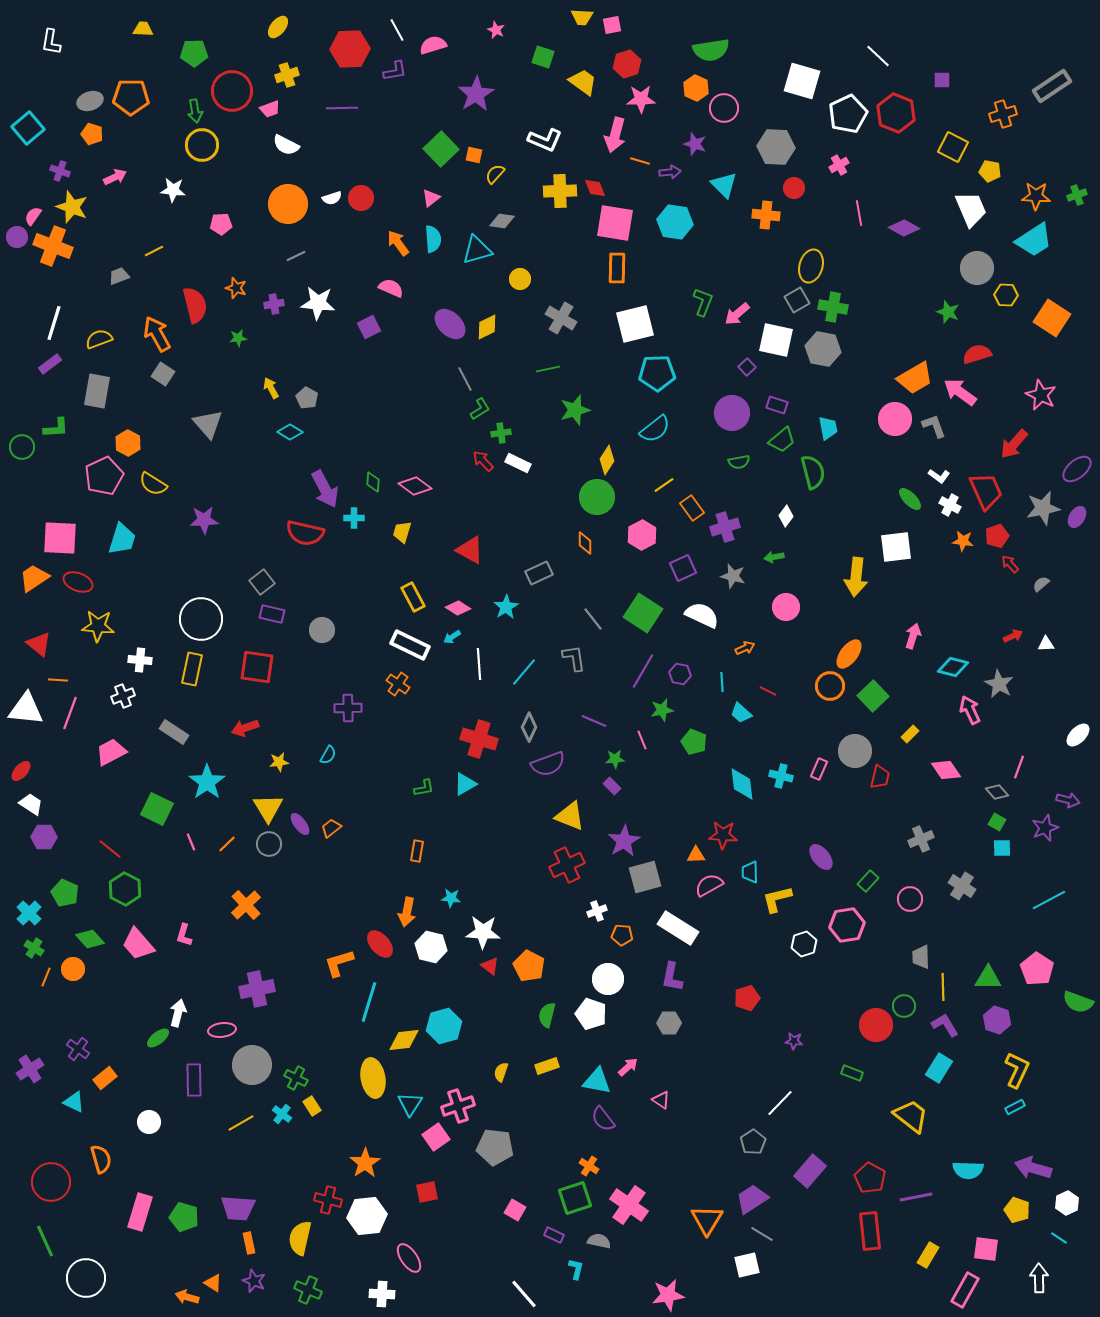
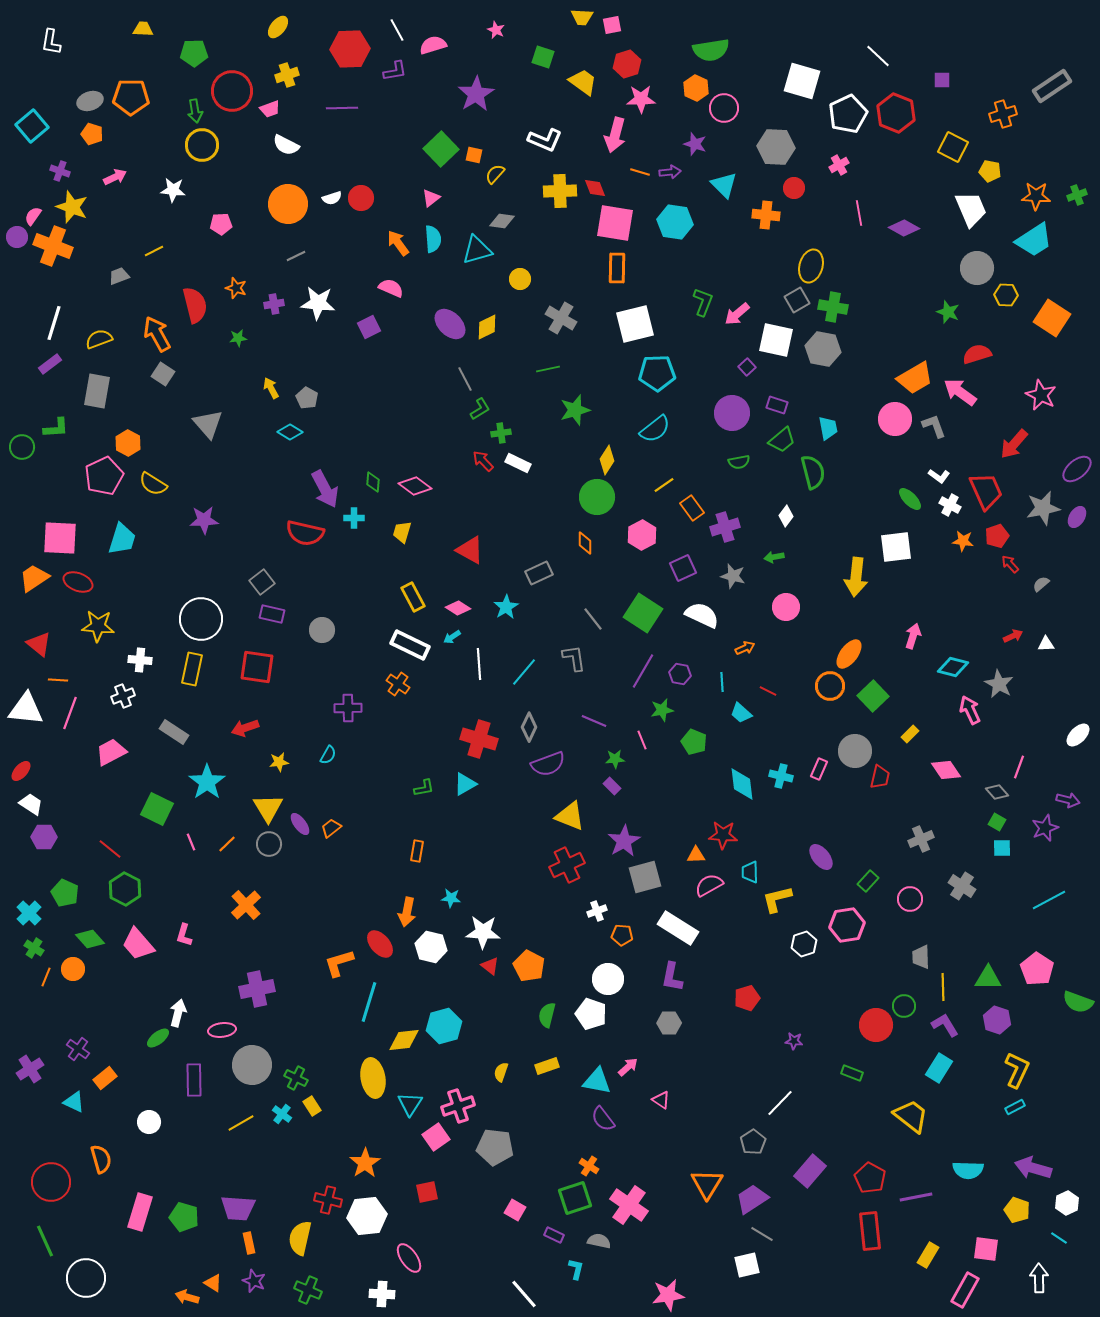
cyan square at (28, 128): moved 4 px right, 2 px up
orange line at (640, 161): moved 11 px down
orange triangle at (707, 1220): moved 36 px up
